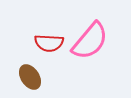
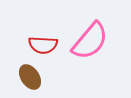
red semicircle: moved 6 px left, 2 px down
